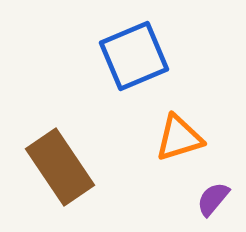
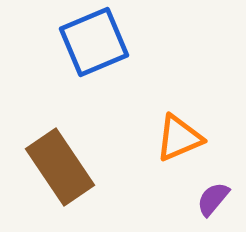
blue square: moved 40 px left, 14 px up
orange triangle: rotated 6 degrees counterclockwise
